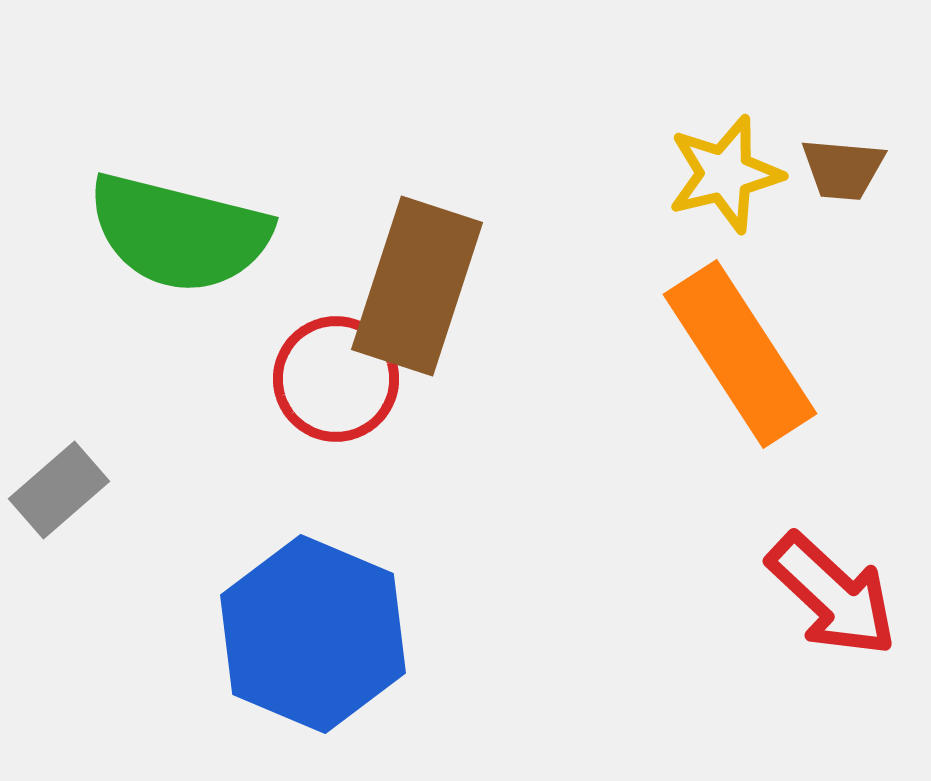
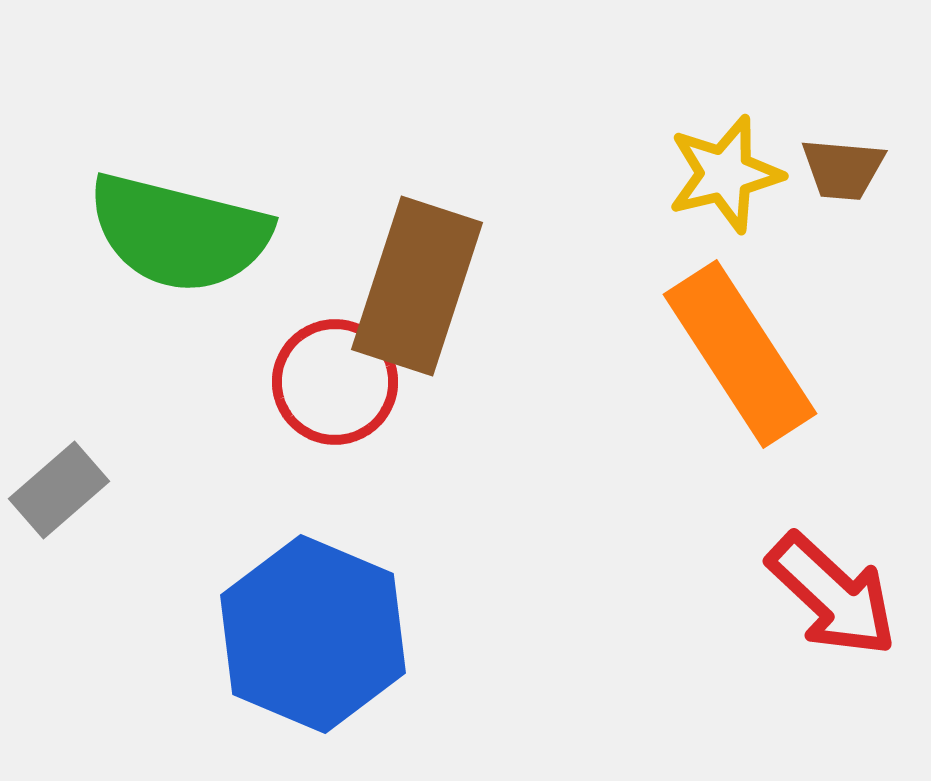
red circle: moved 1 px left, 3 px down
